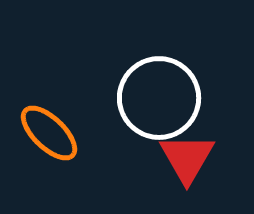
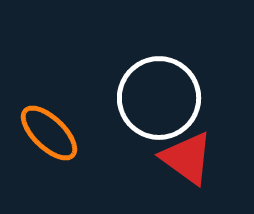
red triangle: rotated 24 degrees counterclockwise
